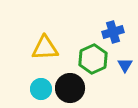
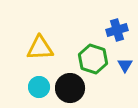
blue cross: moved 4 px right, 2 px up
yellow triangle: moved 5 px left
green hexagon: rotated 16 degrees counterclockwise
cyan circle: moved 2 px left, 2 px up
